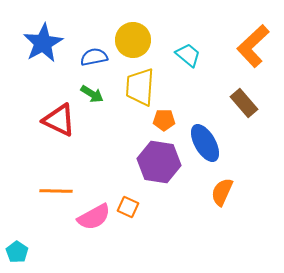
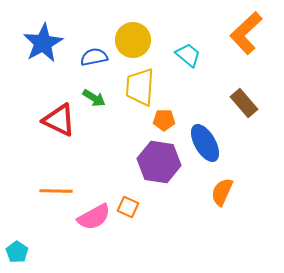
orange L-shape: moved 7 px left, 13 px up
green arrow: moved 2 px right, 4 px down
